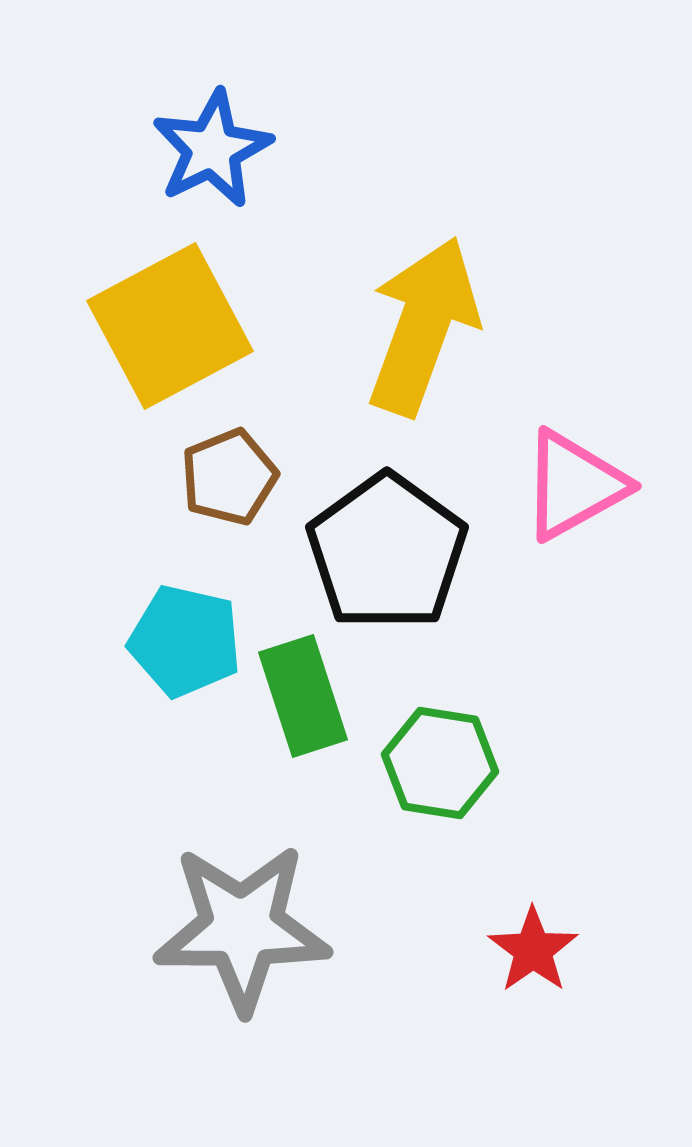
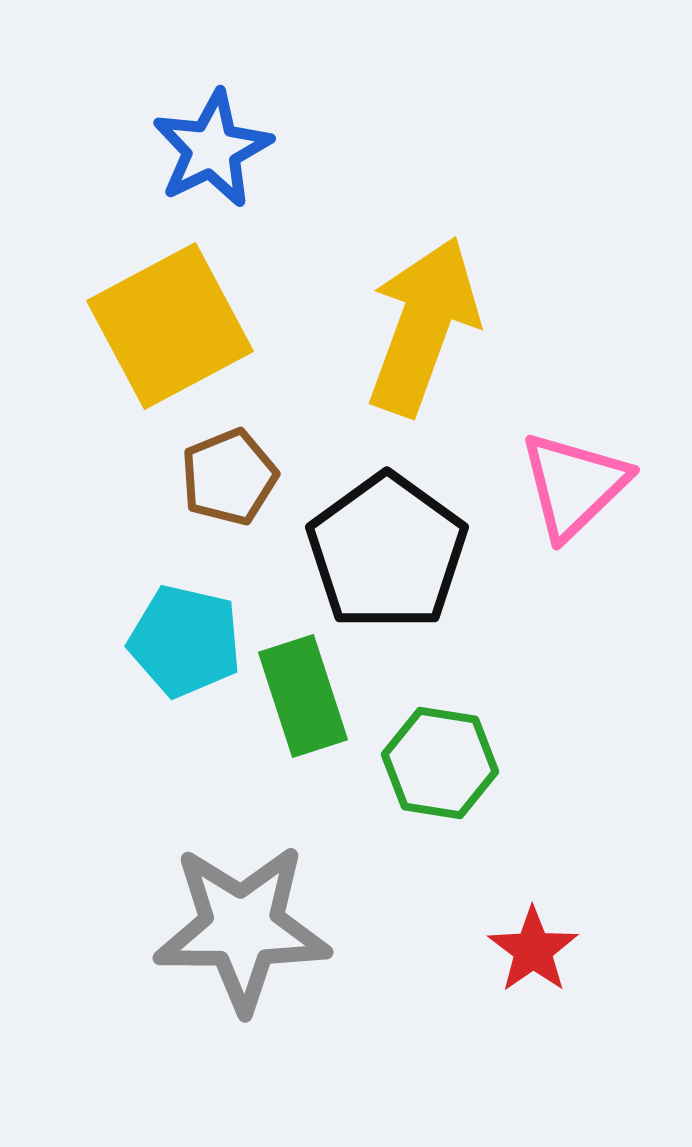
pink triangle: rotated 15 degrees counterclockwise
